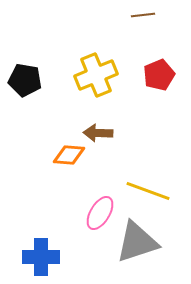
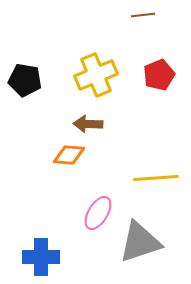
brown arrow: moved 10 px left, 9 px up
yellow line: moved 8 px right, 13 px up; rotated 24 degrees counterclockwise
pink ellipse: moved 2 px left
gray triangle: moved 3 px right
